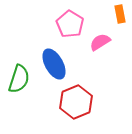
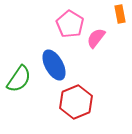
pink semicircle: moved 4 px left, 4 px up; rotated 20 degrees counterclockwise
blue ellipse: moved 1 px down
green semicircle: rotated 16 degrees clockwise
